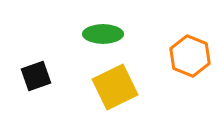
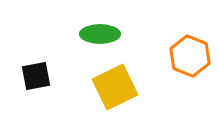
green ellipse: moved 3 px left
black square: rotated 8 degrees clockwise
